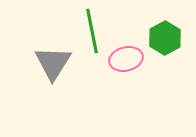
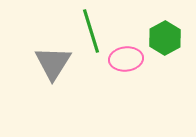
green line: moved 1 px left; rotated 6 degrees counterclockwise
pink ellipse: rotated 8 degrees clockwise
